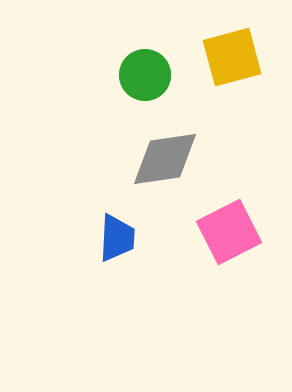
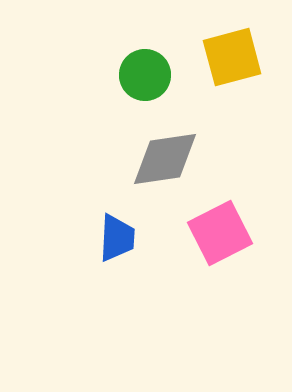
pink square: moved 9 px left, 1 px down
